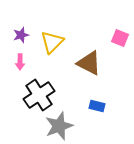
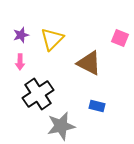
yellow triangle: moved 3 px up
black cross: moved 1 px left, 1 px up
gray star: moved 2 px right; rotated 8 degrees clockwise
